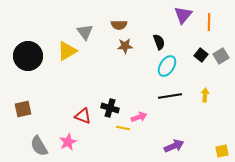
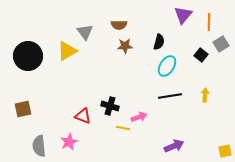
black semicircle: rotated 35 degrees clockwise
gray square: moved 12 px up
black cross: moved 2 px up
pink star: moved 1 px right
gray semicircle: rotated 25 degrees clockwise
yellow square: moved 3 px right
